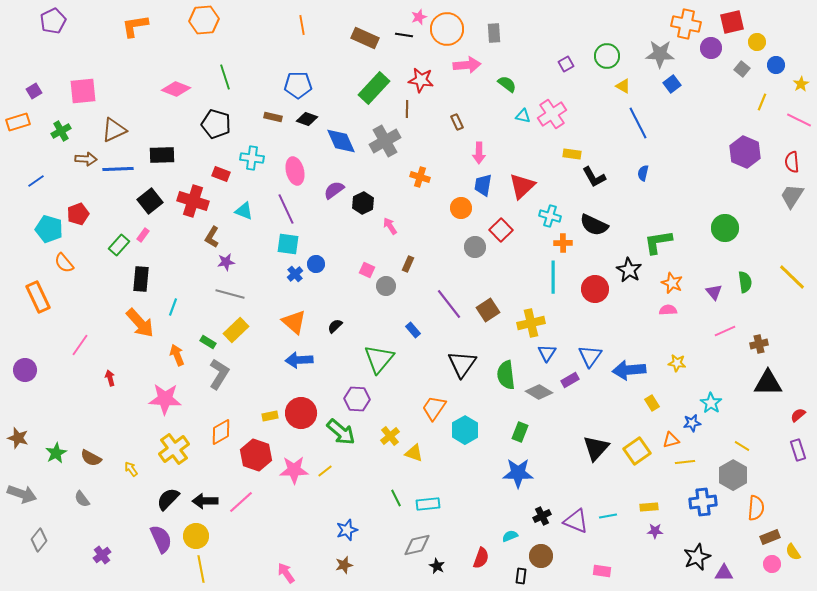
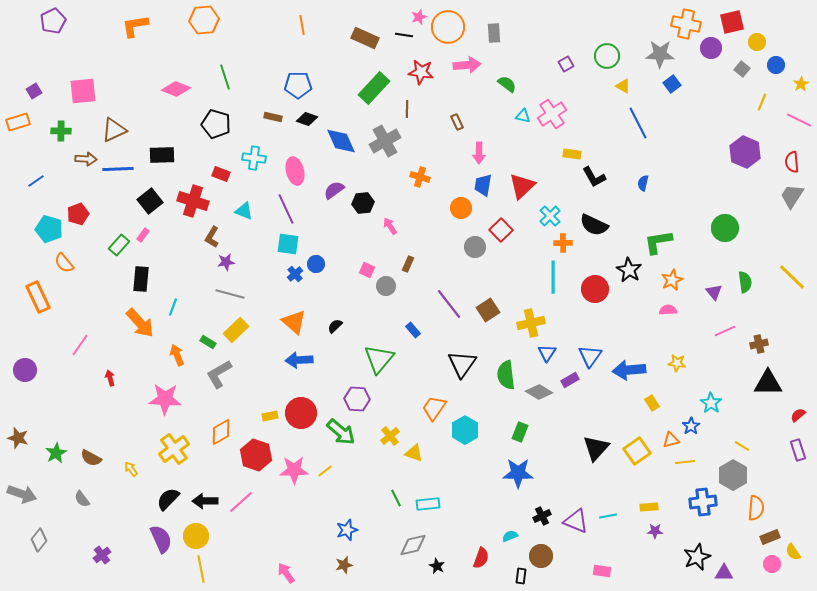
orange circle at (447, 29): moved 1 px right, 2 px up
red star at (421, 80): moved 8 px up
green cross at (61, 131): rotated 30 degrees clockwise
cyan cross at (252, 158): moved 2 px right
blue semicircle at (643, 173): moved 10 px down
black hexagon at (363, 203): rotated 20 degrees clockwise
cyan cross at (550, 216): rotated 30 degrees clockwise
orange star at (672, 283): moved 3 px up; rotated 25 degrees clockwise
gray L-shape at (219, 374): rotated 152 degrees counterclockwise
blue star at (692, 423): moved 1 px left, 3 px down; rotated 24 degrees counterclockwise
gray diamond at (417, 545): moved 4 px left
